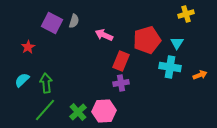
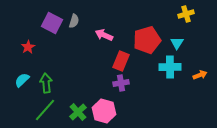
cyan cross: rotated 10 degrees counterclockwise
pink hexagon: rotated 20 degrees clockwise
